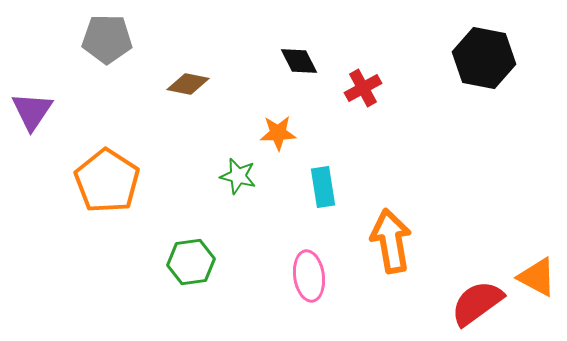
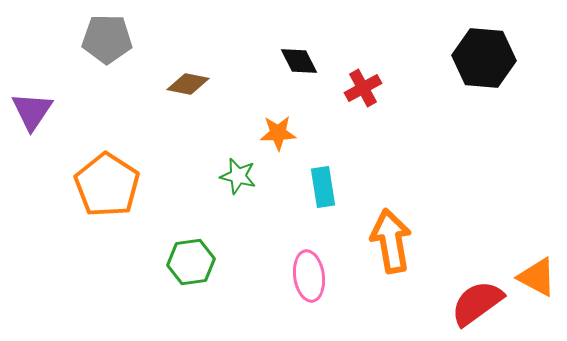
black hexagon: rotated 6 degrees counterclockwise
orange pentagon: moved 4 px down
